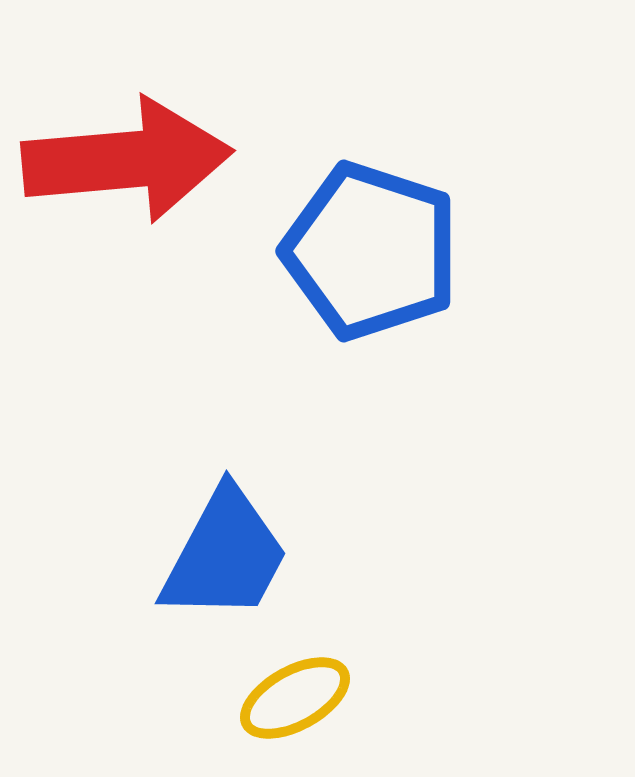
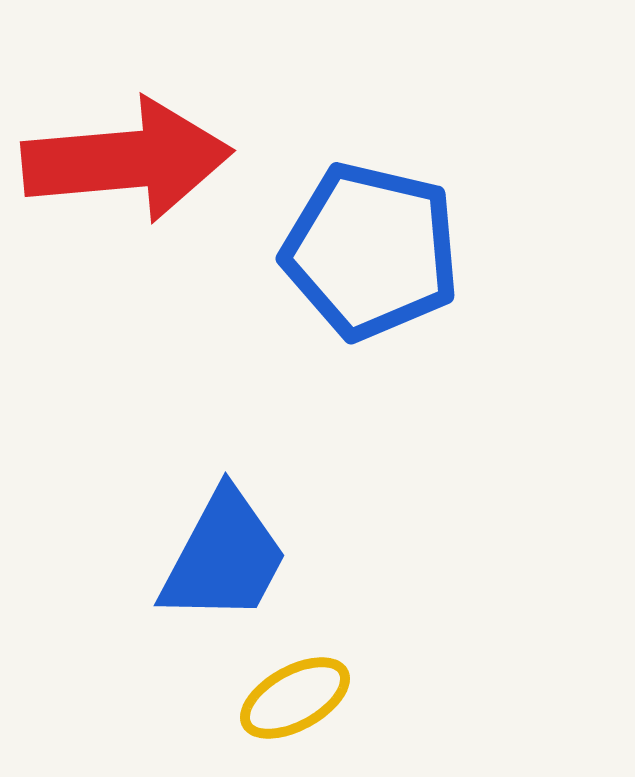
blue pentagon: rotated 5 degrees counterclockwise
blue trapezoid: moved 1 px left, 2 px down
